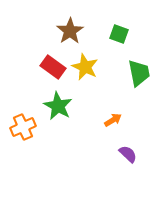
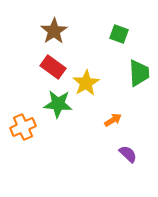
brown star: moved 16 px left
yellow star: moved 1 px right, 16 px down; rotated 16 degrees clockwise
green trapezoid: rotated 8 degrees clockwise
green star: moved 2 px up; rotated 24 degrees counterclockwise
